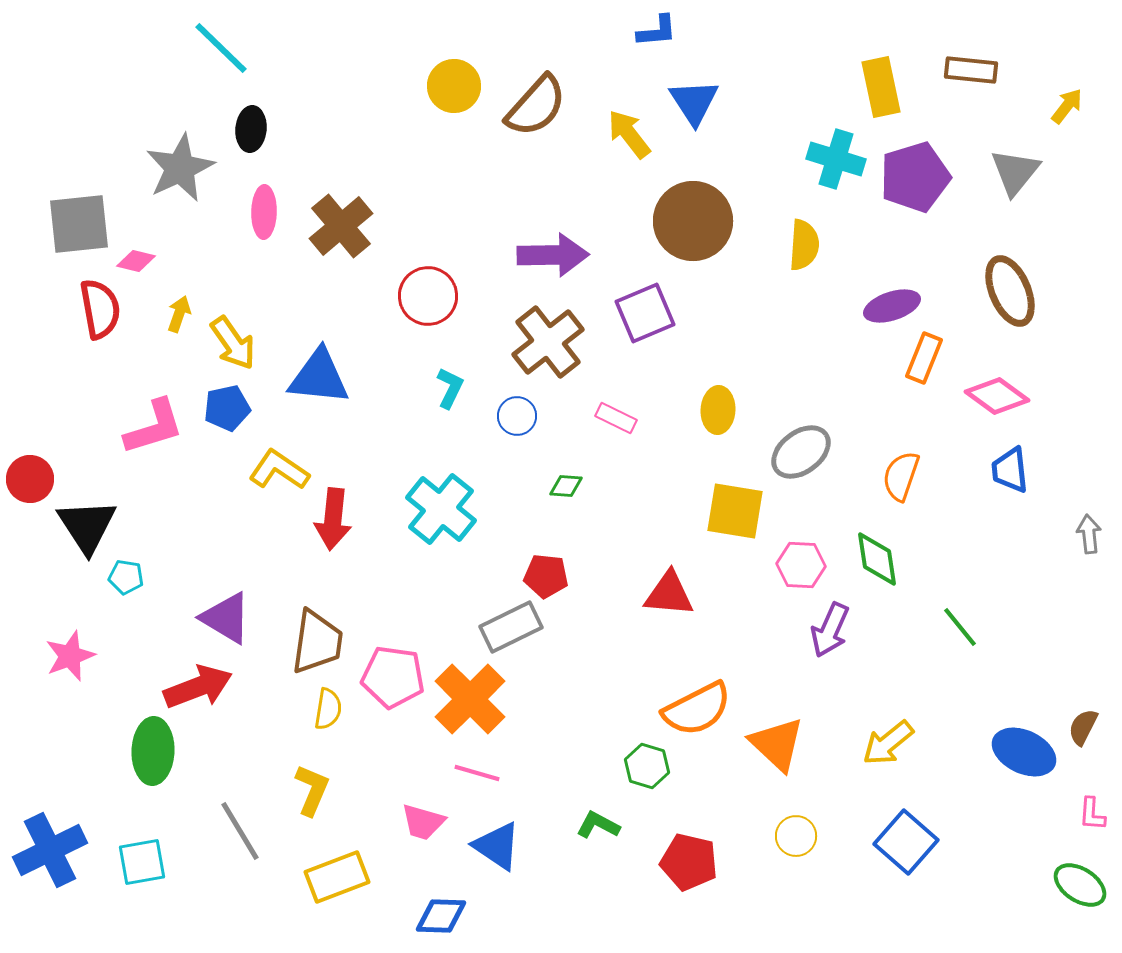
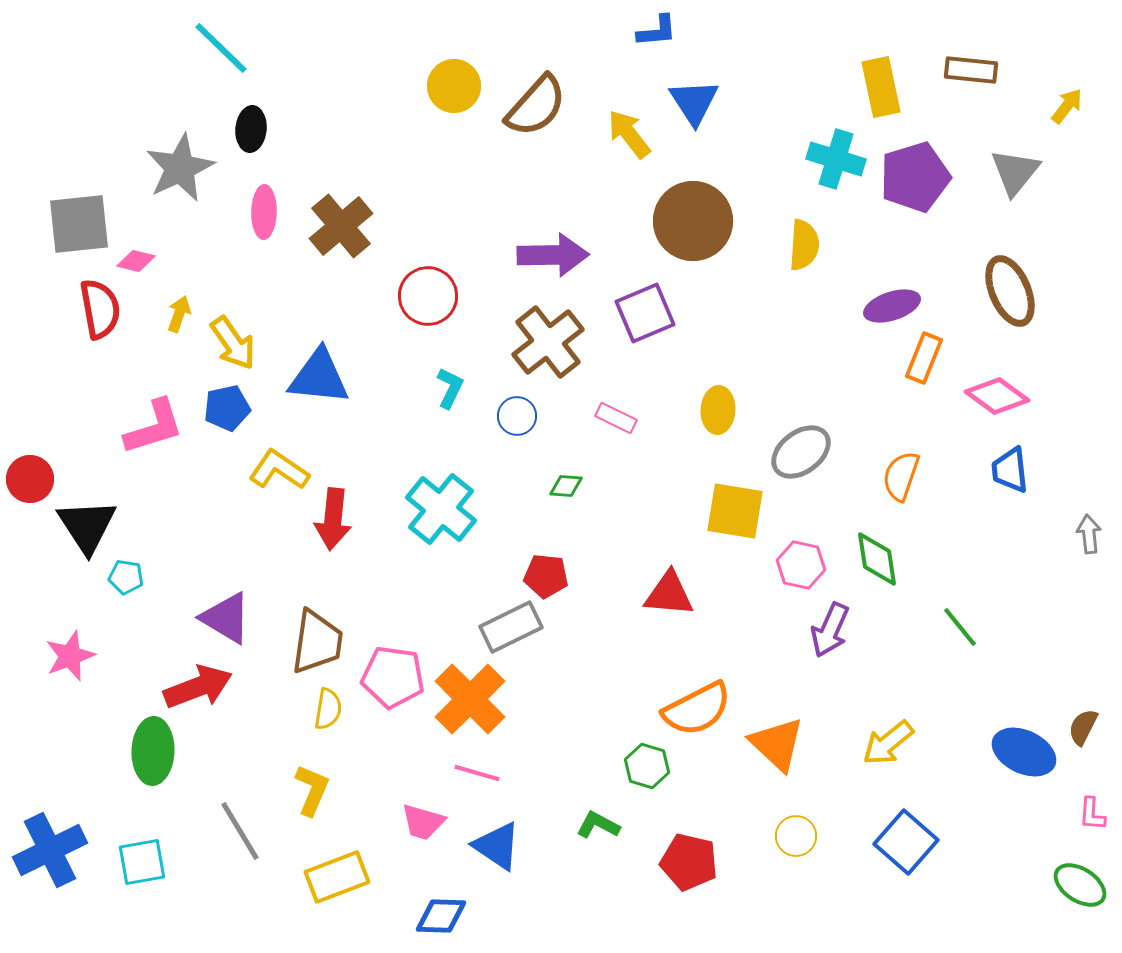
pink hexagon at (801, 565): rotated 9 degrees clockwise
